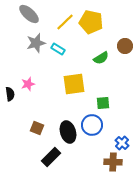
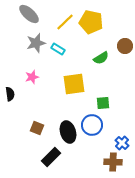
pink star: moved 4 px right, 7 px up
